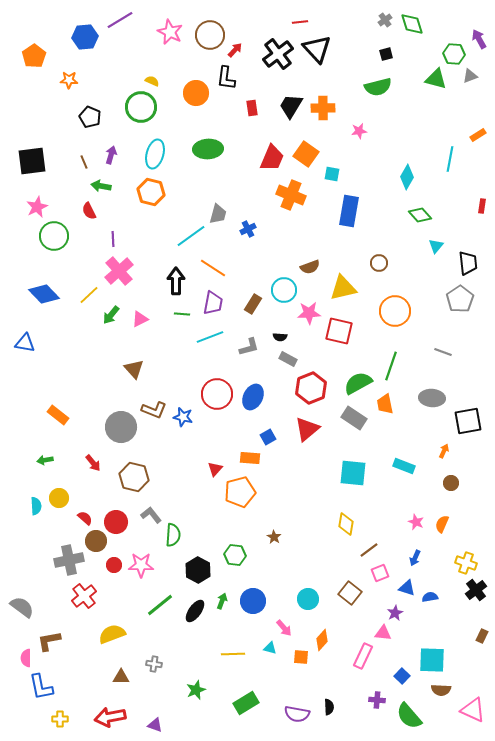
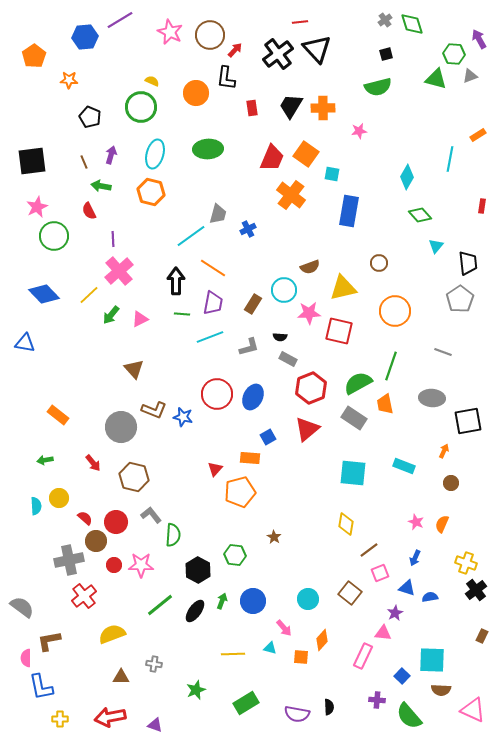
orange cross at (291, 195): rotated 16 degrees clockwise
